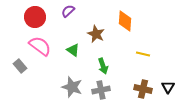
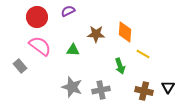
purple semicircle: rotated 16 degrees clockwise
red circle: moved 2 px right
orange diamond: moved 11 px down
brown star: rotated 24 degrees counterclockwise
green triangle: rotated 32 degrees counterclockwise
yellow line: rotated 16 degrees clockwise
green arrow: moved 17 px right
brown cross: moved 1 px right, 2 px down
